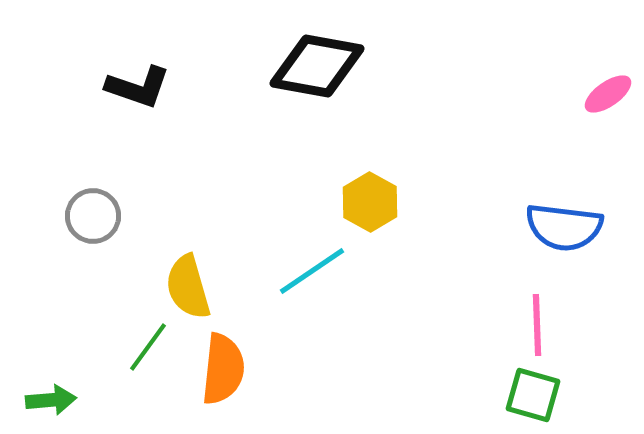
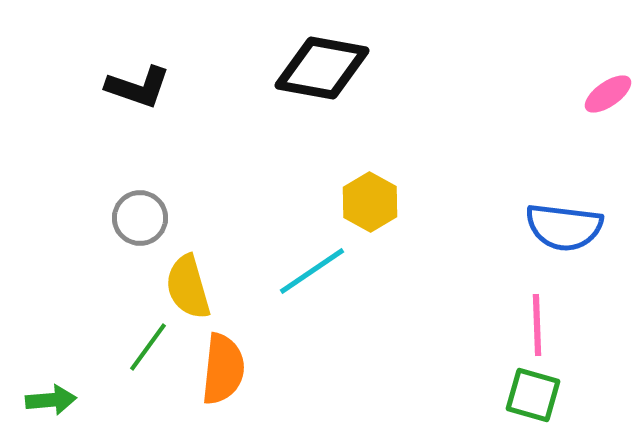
black diamond: moved 5 px right, 2 px down
gray circle: moved 47 px right, 2 px down
